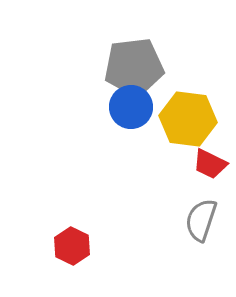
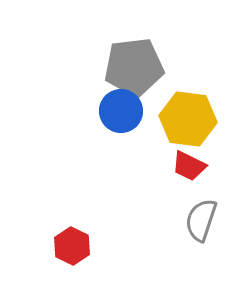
blue circle: moved 10 px left, 4 px down
red trapezoid: moved 21 px left, 2 px down
